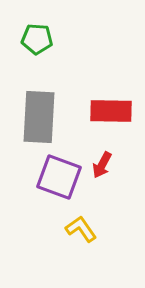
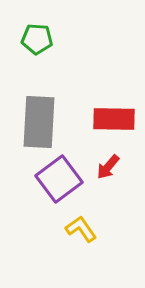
red rectangle: moved 3 px right, 8 px down
gray rectangle: moved 5 px down
red arrow: moved 6 px right, 2 px down; rotated 12 degrees clockwise
purple square: moved 2 px down; rotated 33 degrees clockwise
